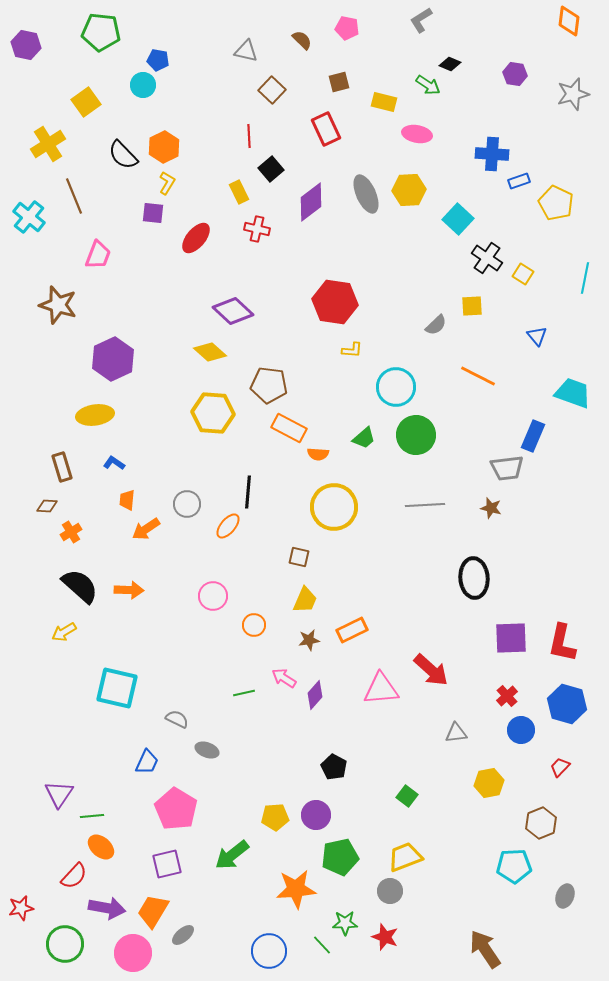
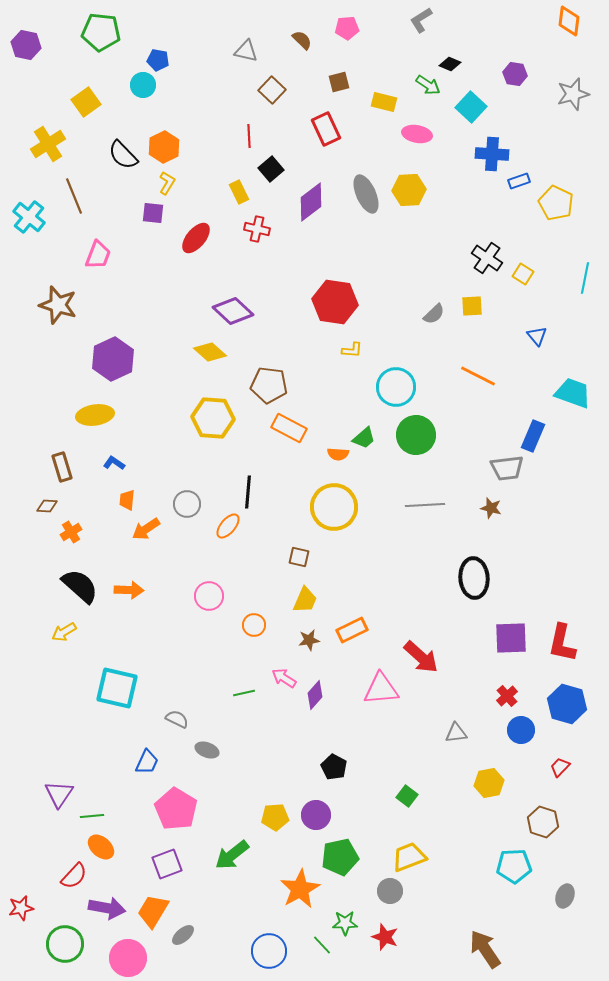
pink pentagon at (347, 28): rotated 15 degrees counterclockwise
cyan square at (458, 219): moved 13 px right, 112 px up
gray semicircle at (436, 325): moved 2 px left, 11 px up
yellow hexagon at (213, 413): moved 5 px down
orange semicircle at (318, 454): moved 20 px right
pink circle at (213, 596): moved 4 px left
red arrow at (431, 670): moved 10 px left, 13 px up
brown hexagon at (541, 823): moved 2 px right, 1 px up; rotated 20 degrees counterclockwise
yellow trapezoid at (405, 857): moved 4 px right
purple square at (167, 864): rotated 8 degrees counterclockwise
orange star at (296, 889): moved 4 px right; rotated 24 degrees counterclockwise
pink circle at (133, 953): moved 5 px left, 5 px down
